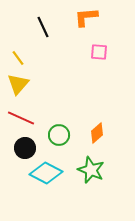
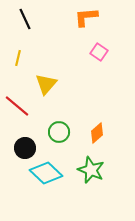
black line: moved 18 px left, 8 px up
pink square: rotated 30 degrees clockwise
yellow line: rotated 49 degrees clockwise
yellow triangle: moved 28 px right
red line: moved 4 px left, 12 px up; rotated 16 degrees clockwise
green circle: moved 3 px up
cyan diamond: rotated 16 degrees clockwise
